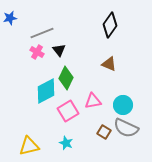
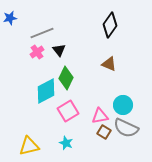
pink cross: rotated 24 degrees clockwise
pink triangle: moved 7 px right, 15 px down
